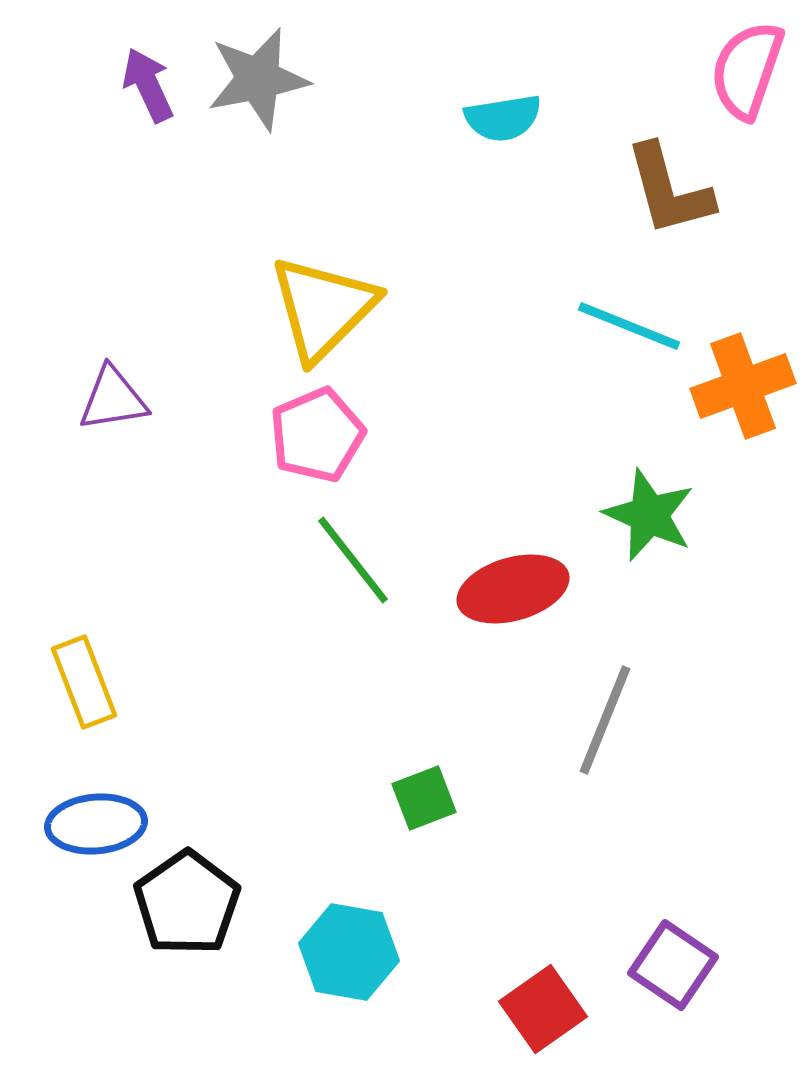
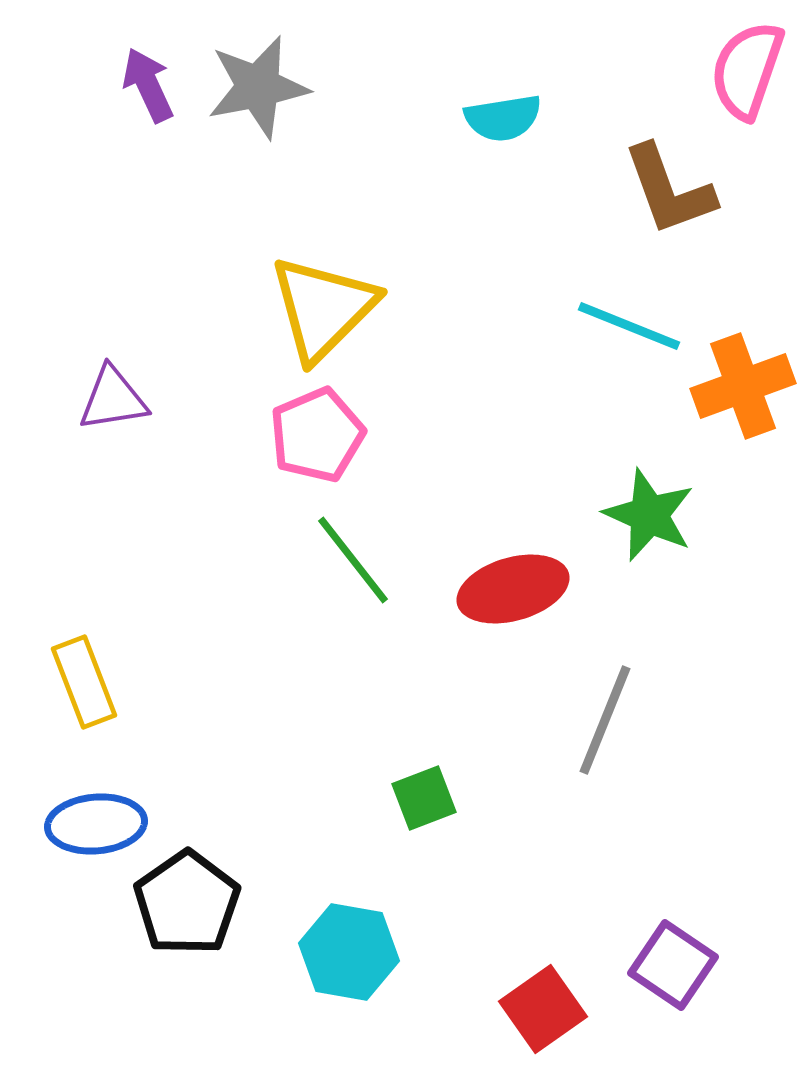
gray star: moved 8 px down
brown L-shape: rotated 5 degrees counterclockwise
